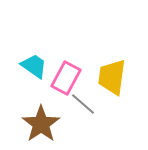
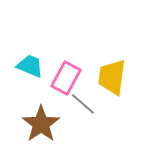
cyan trapezoid: moved 4 px left; rotated 12 degrees counterclockwise
